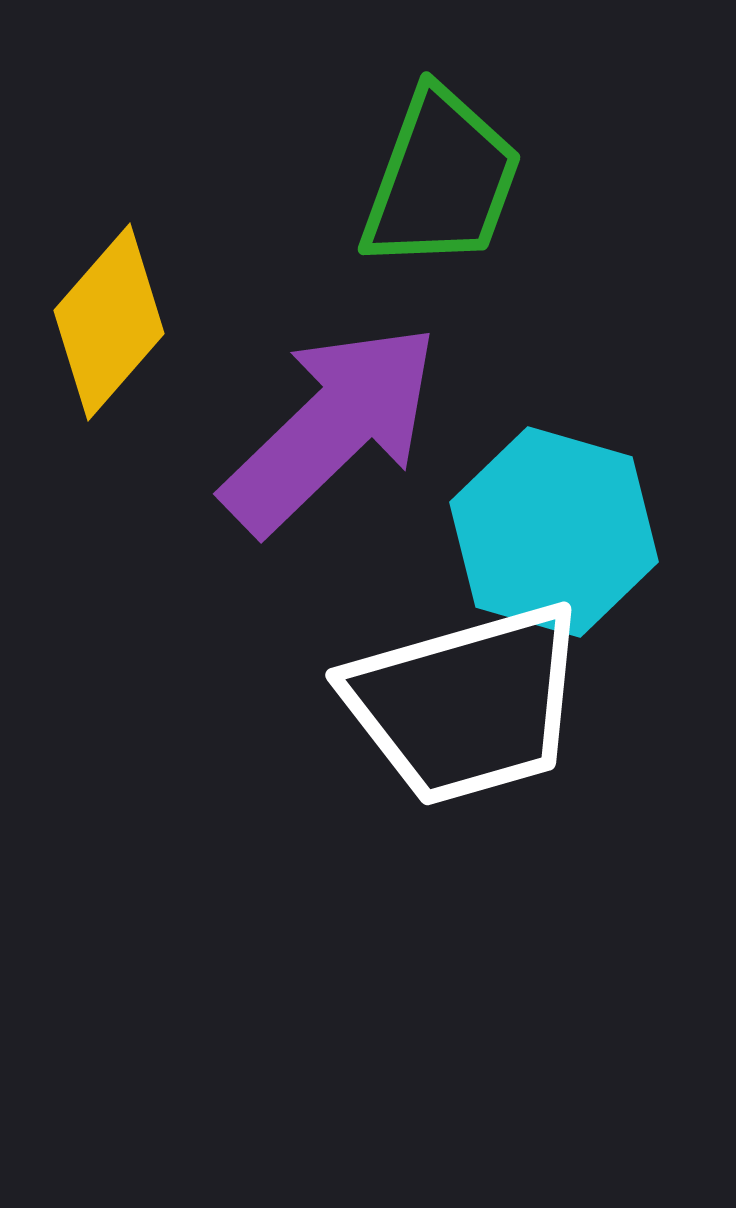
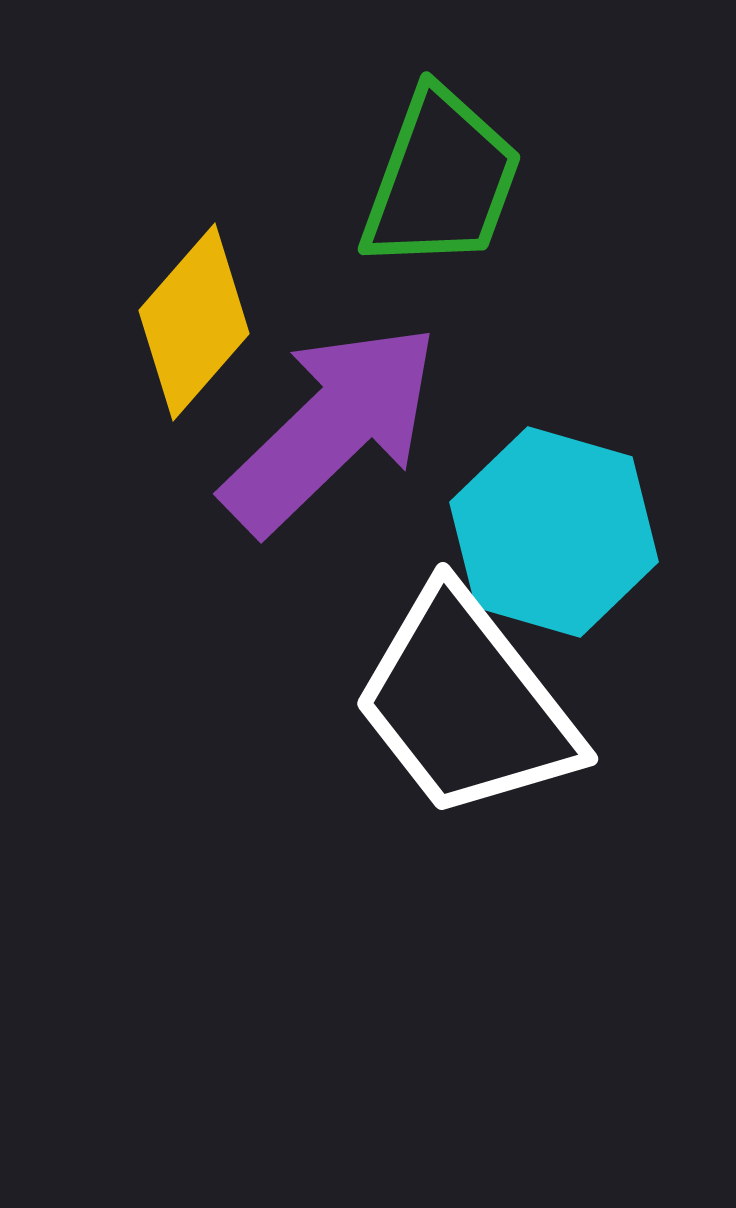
yellow diamond: moved 85 px right
white trapezoid: rotated 68 degrees clockwise
